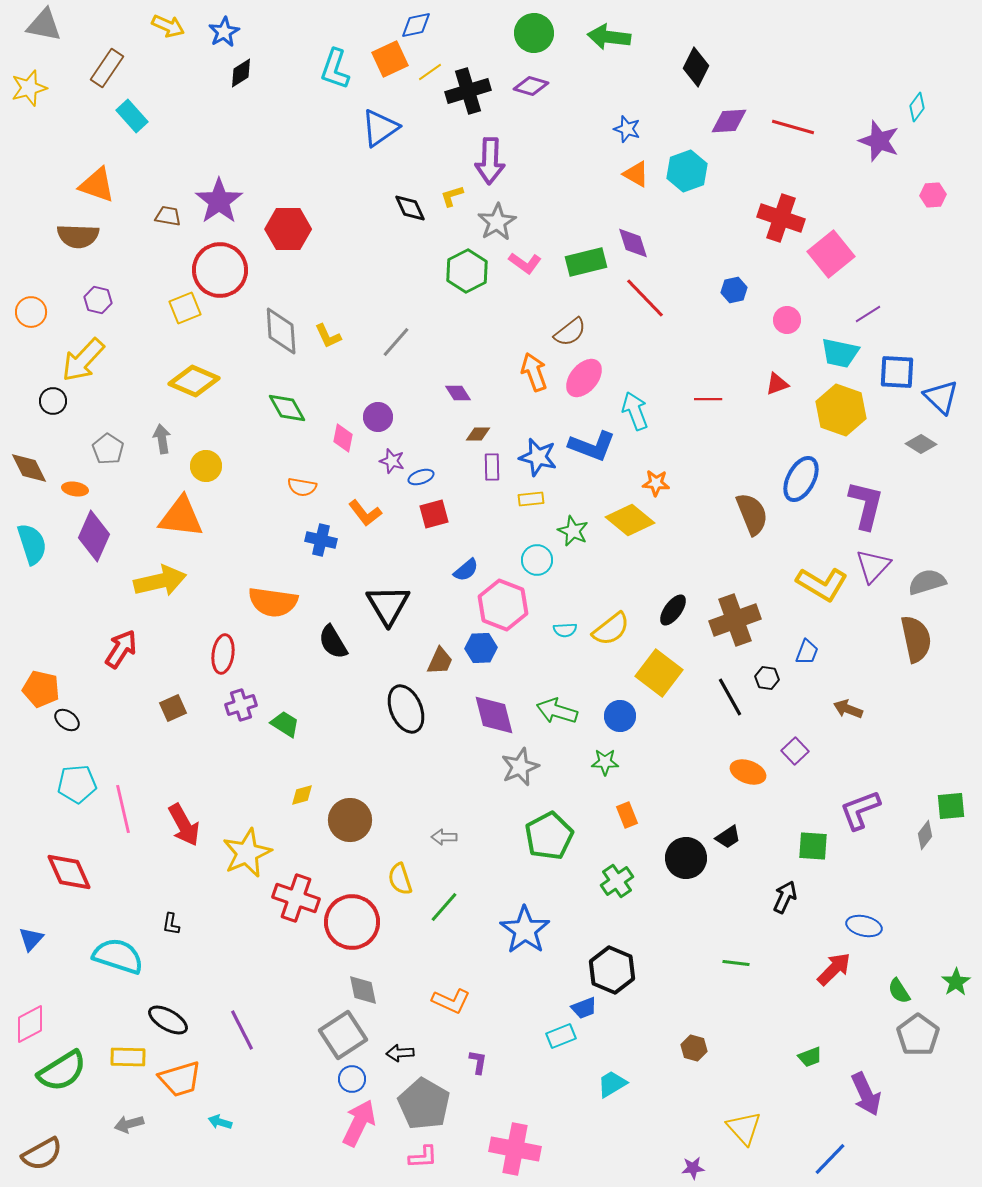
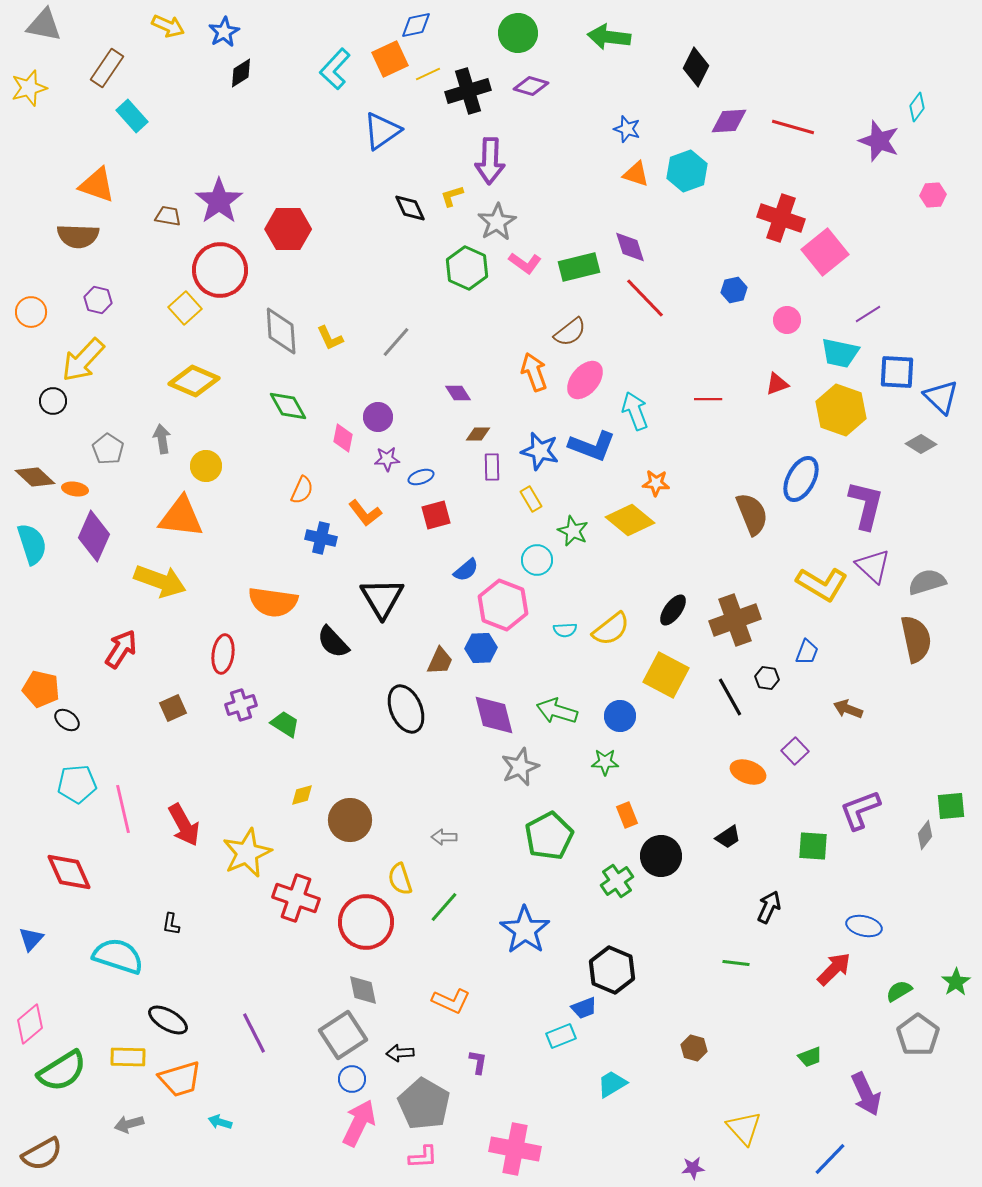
green circle at (534, 33): moved 16 px left
cyan L-shape at (335, 69): rotated 24 degrees clockwise
yellow line at (430, 72): moved 2 px left, 2 px down; rotated 10 degrees clockwise
blue triangle at (380, 128): moved 2 px right, 3 px down
orange triangle at (636, 174): rotated 12 degrees counterclockwise
purple diamond at (633, 243): moved 3 px left, 4 px down
pink square at (831, 254): moved 6 px left, 2 px up
green rectangle at (586, 262): moved 7 px left, 5 px down
green hexagon at (467, 271): moved 3 px up; rotated 9 degrees counterclockwise
yellow square at (185, 308): rotated 20 degrees counterclockwise
yellow L-shape at (328, 336): moved 2 px right, 2 px down
pink ellipse at (584, 378): moved 1 px right, 2 px down
green diamond at (287, 408): moved 1 px right, 2 px up
blue star at (538, 457): moved 2 px right, 6 px up
purple star at (392, 461): moved 5 px left, 2 px up; rotated 20 degrees counterclockwise
brown diamond at (29, 468): moved 6 px right, 9 px down; rotated 21 degrees counterclockwise
orange semicircle at (302, 487): moved 3 px down; rotated 76 degrees counterclockwise
yellow rectangle at (531, 499): rotated 65 degrees clockwise
red square at (434, 514): moved 2 px right, 1 px down
blue cross at (321, 540): moved 2 px up
purple triangle at (873, 566): rotated 30 degrees counterclockwise
yellow arrow at (160, 581): rotated 33 degrees clockwise
black triangle at (388, 605): moved 6 px left, 7 px up
black semicircle at (333, 642): rotated 12 degrees counterclockwise
yellow square at (659, 673): moved 7 px right, 2 px down; rotated 9 degrees counterclockwise
black circle at (686, 858): moved 25 px left, 2 px up
black arrow at (785, 897): moved 16 px left, 10 px down
red circle at (352, 922): moved 14 px right
green semicircle at (899, 991): rotated 92 degrees clockwise
pink diamond at (30, 1024): rotated 12 degrees counterclockwise
purple line at (242, 1030): moved 12 px right, 3 px down
